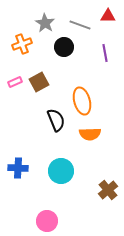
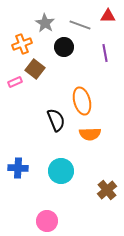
brown square: moved 4 px left, 13 px up; rotated 24 degrees counterclockwise
brown cross: moved 1 px left
